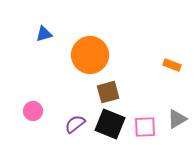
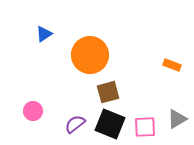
blue triangle: rotated 18 degrees counterclockwise
